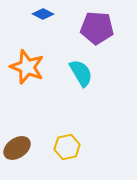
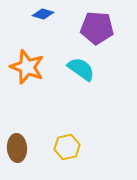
blue diamond: rotated 10 degrees counterclockwise
cyan semicircle: moved 4 px up; rotated 24 degrees counterclockwise
brown ellipse: rotated 60 degrees counterclockwise
